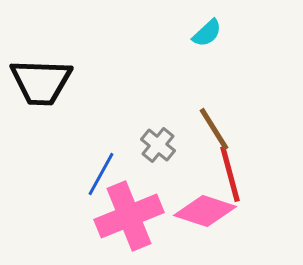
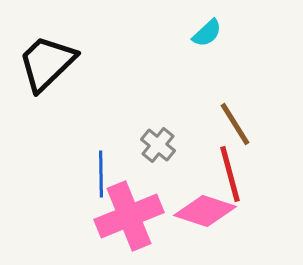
black trapezoid: moved 6 px right, 19 px up; rotated 134 degrees clockwise
brown line: moved 21 px right, 5 px up
blue line: rotated 30 degrees counterclockwise
